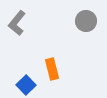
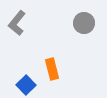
gray circle: moved 2 px left, 2 px down
